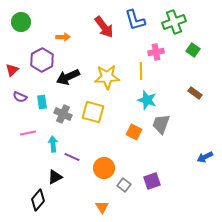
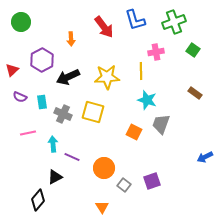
orange arrow: moved 8 px right, 2 px down; rotated 88 degrees clockwise
